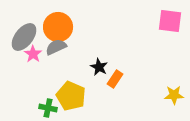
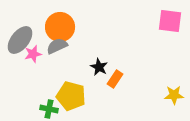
orange circle: moved 2 px right
gray ellipse: moved 4 px left, 3 px down
gray semicircle: moved 1 px right, 1 px up
pink star: rotated 24 degrees clockwise
yellow pentagon: rotated 8 degrees counterclockwise
green cross: moved 1 px right, 1 px down
